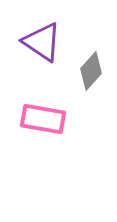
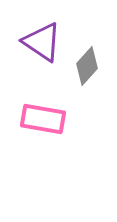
gray diamond: moved 4 px left, 5 px up
